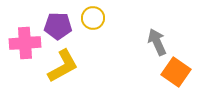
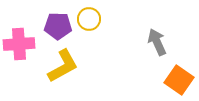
yellow circle: moved 4 px left, 1 px down
pink cross: moved 6 px left, 1 px down
orange square: moved 3 px right, 8 px down
